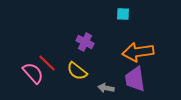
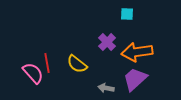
cyan square: moved 4 px right
purple cross: moved 22 px right; rotated 18 degrees clockwise
orange arrow: moved 1 px left
red line: rotated 36 degrees clockwise
yellow semicircle: moved 7 px up
purple trapezoid: rotated 56 degrees clockwise
